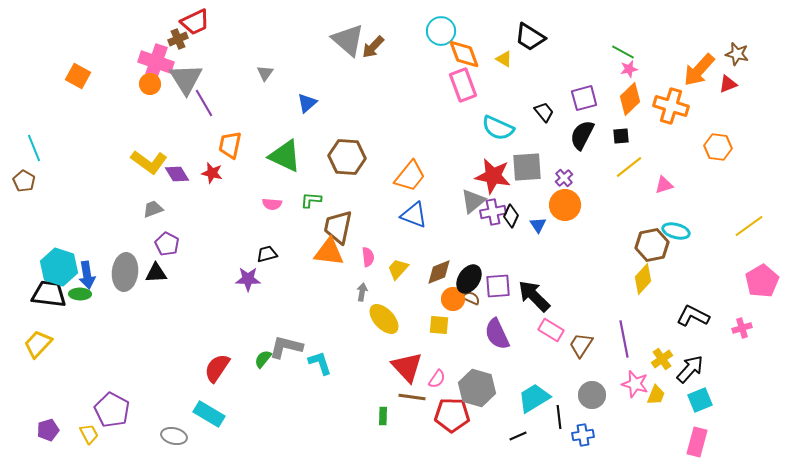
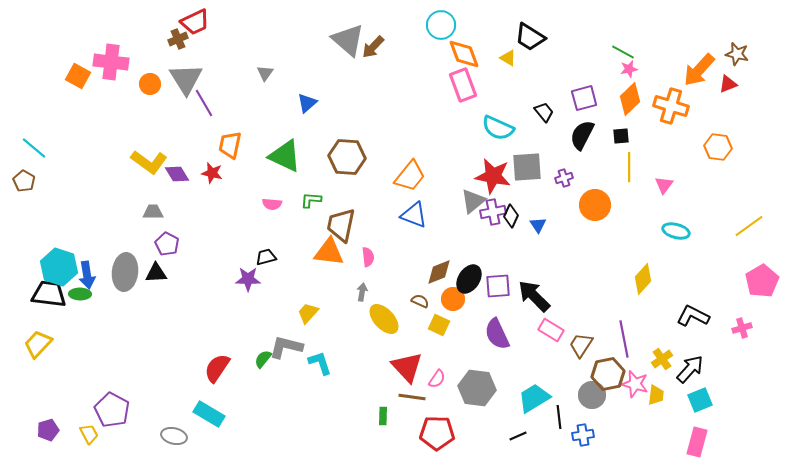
cyan circle at (441, 31): moved 6 px up
yellow triangle at (504, 59): moved 4 px right, 1 px up
pink cross at (156, 62): moved 45 px left; rotated 12 degrees counterclockwise
cyan line at (34, 148): rotated 28 degrees counterclockwise
yellow line at (629, 167): rotated 52 degrees counterclockwise
purple cross at (564, 178): rotated 24 degrees clockwise
pink triangle at (664, 185): rotated 36 degrees counterclockwise
orange circle at (565, 205): moved 30 px right
gray trapezoid at (153, 209): moved 3 px down; rotated 20 degrees clockwise
brown trapezoid at (338, 227): moved 3 px right, 2 px up
brown hexagon at (652, 245): moved 44 px left, 129 px down
black trapezoid at (267, 254): moved 1 px left, 3 px down
yellow trapezoid at (398, 269): moved 90 px left, 44 px down
brown semicircle at (471, 298): moved 51 px left, 3 px down
yellow square at (439, 325): rotated 20 degrees clockwise
gray hexagon at (477, 388): rotated 9 degrees counterclockwise
yellow trapezoid at (656, 395): rotated 15 degrees counterclockwise
red pentagon at (452, 415): moved 15 px left, 18 px down
